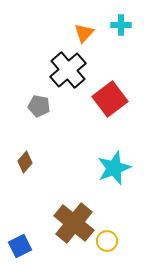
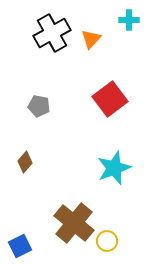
cyan cross: moved 8 px right, 5 px up
orange triangle: moved 7 px right, 6 px down
black cross: moved 16 px left, 37 px up; rotated 12 degrees clockwise
